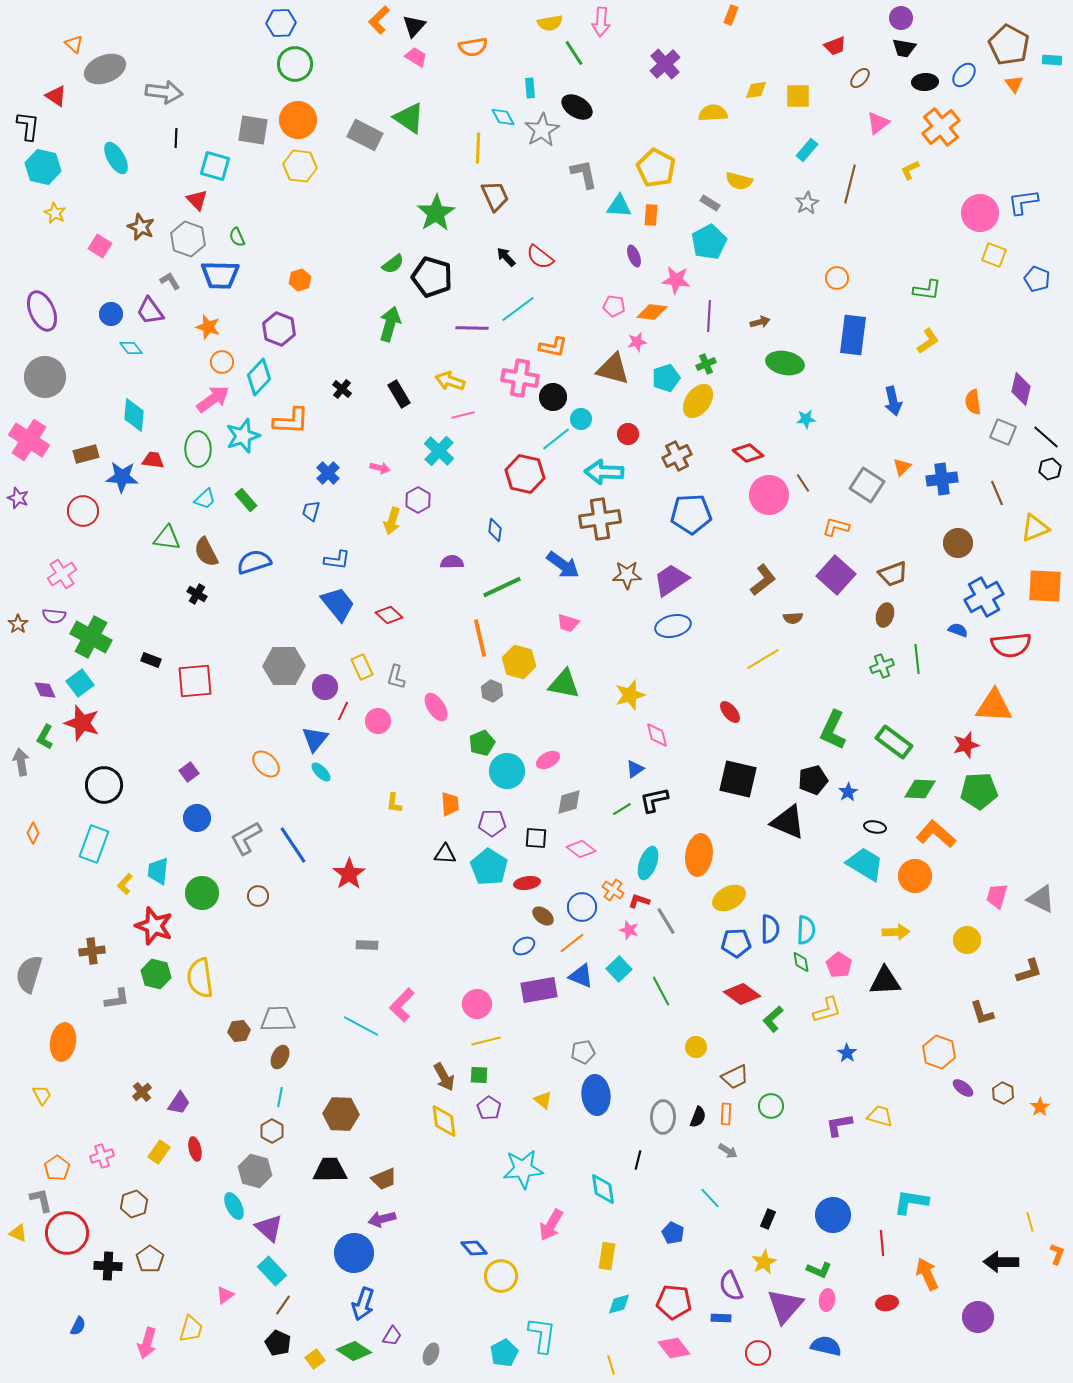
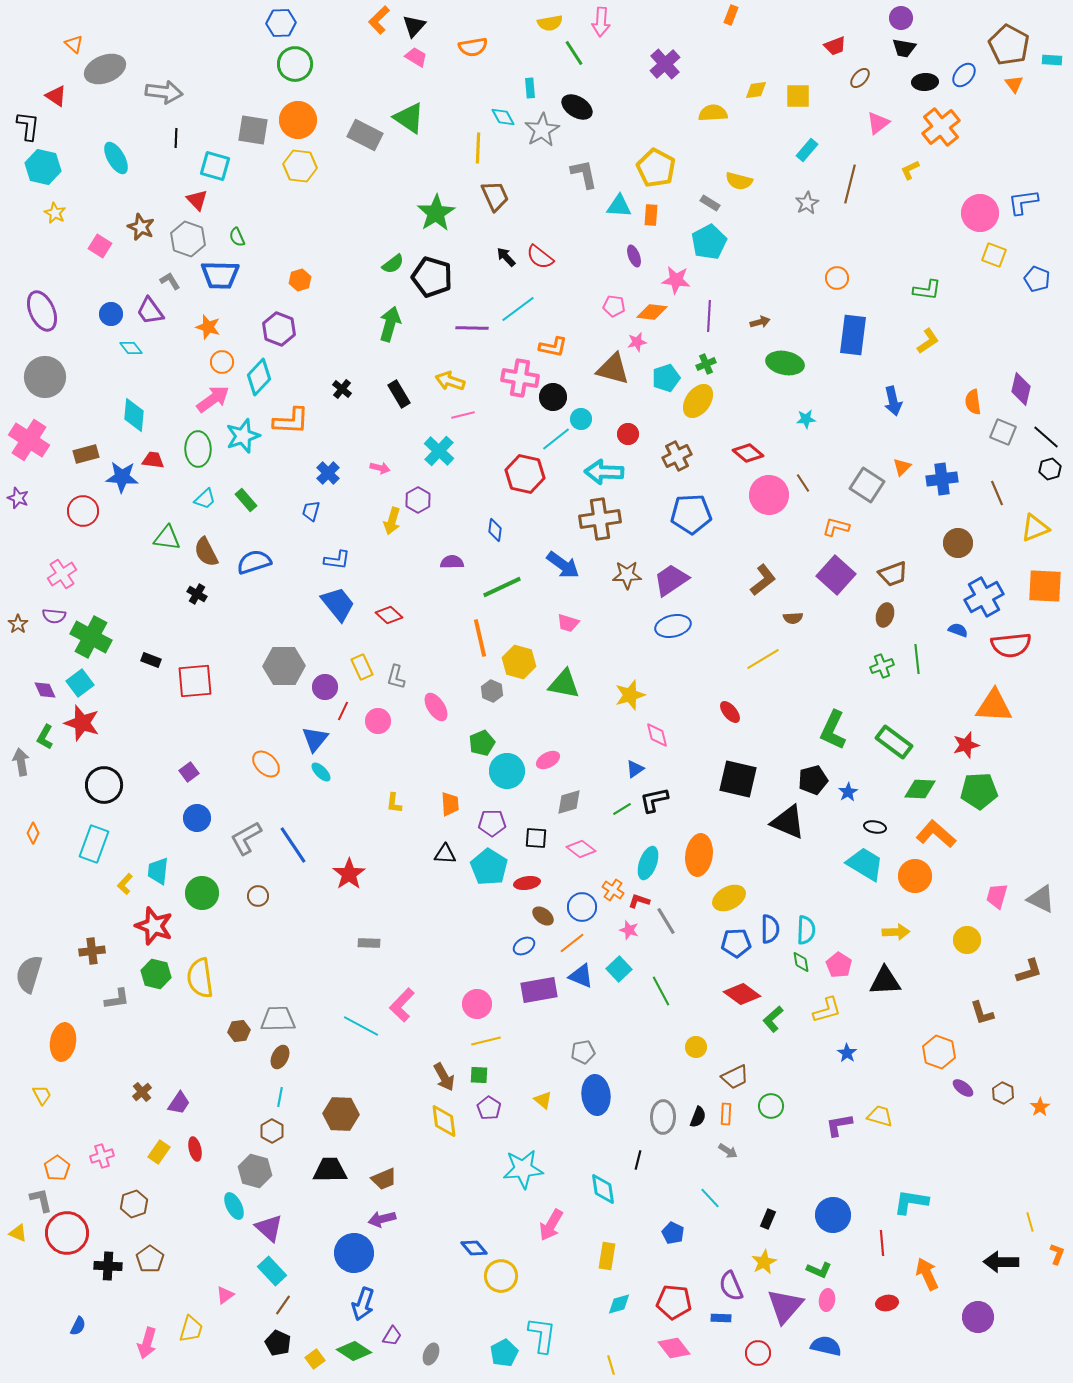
gray rectangle at (367, 945): moved 2 px right, 2 px up
